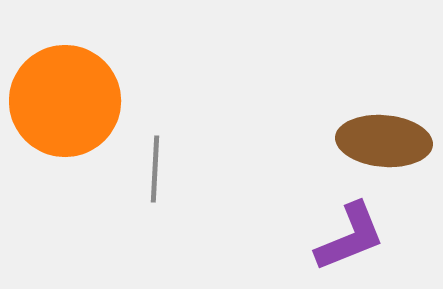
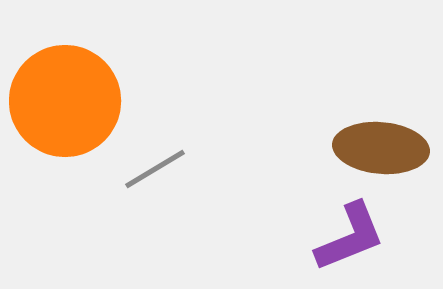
brown ellipse: moved 3 px left, 7 px down
gray line: rotated 56 degrees clockwise
